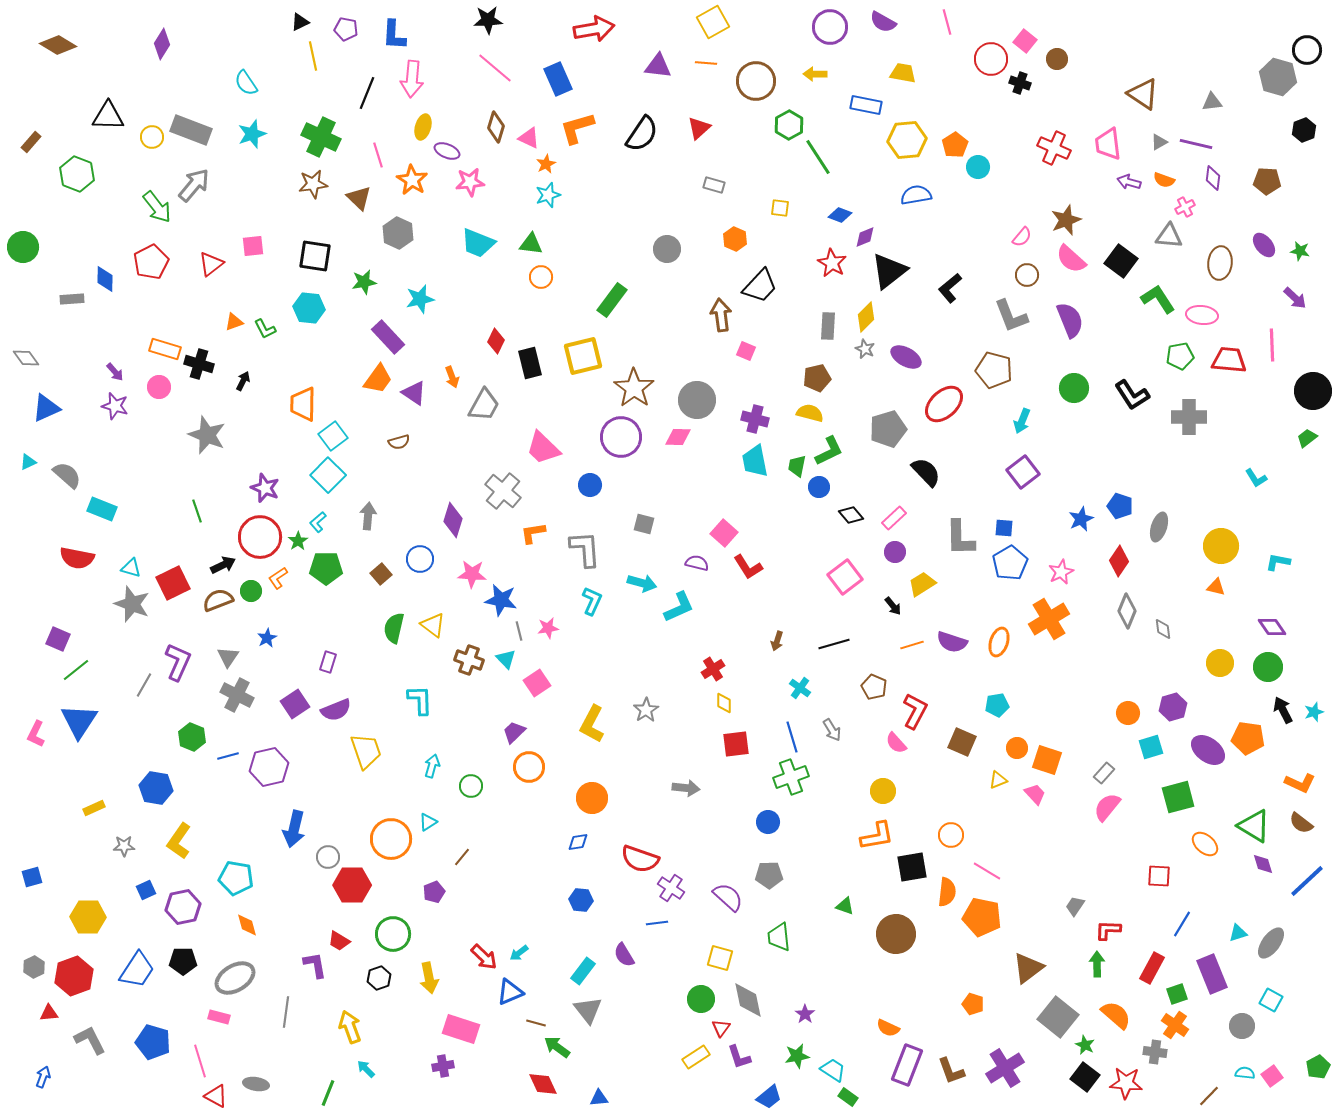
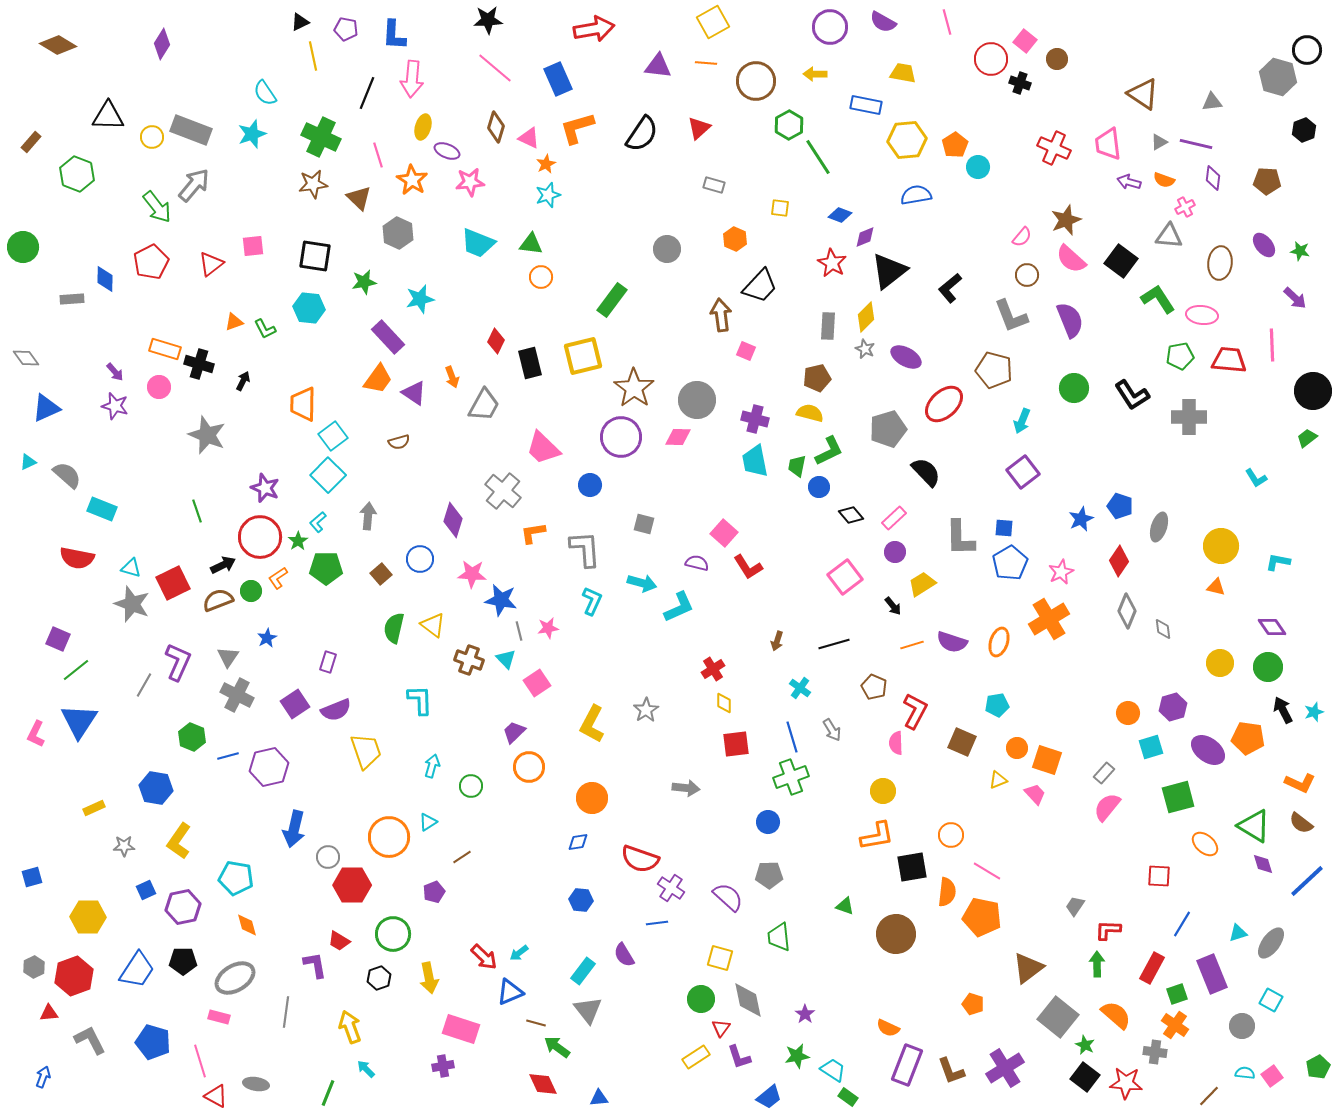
cyan semicircle at (246, 83): moved 19 px right, 10 px down
pink semicircle at (896, 743): rotated 40 degrees clockwise
orange circle at (391, 839): moved 2 px left, 2 px up
brown line at (462, 857): rotated 18 degrees clockwise
